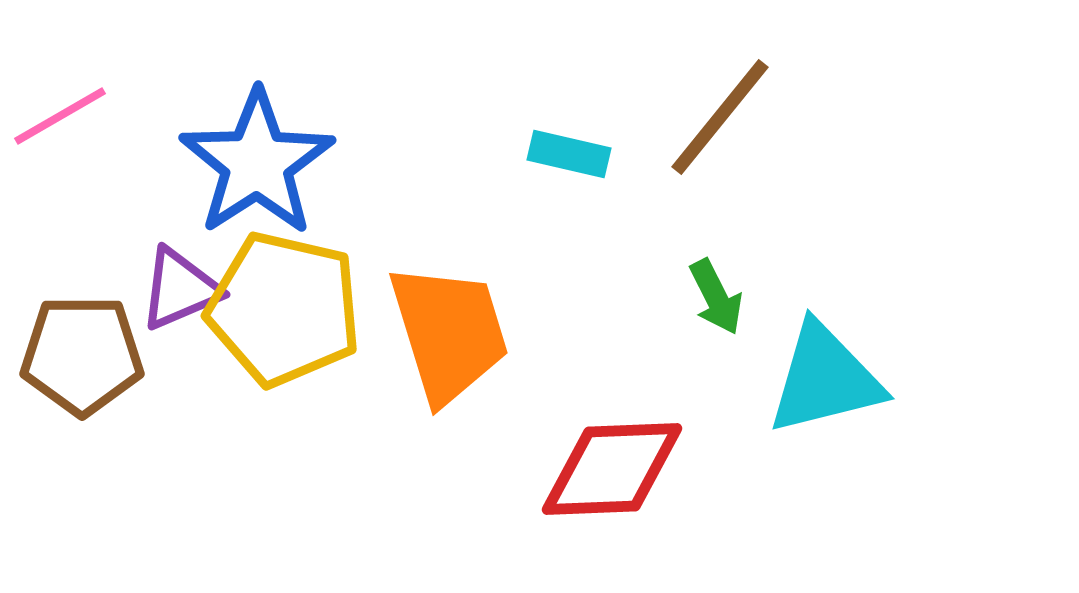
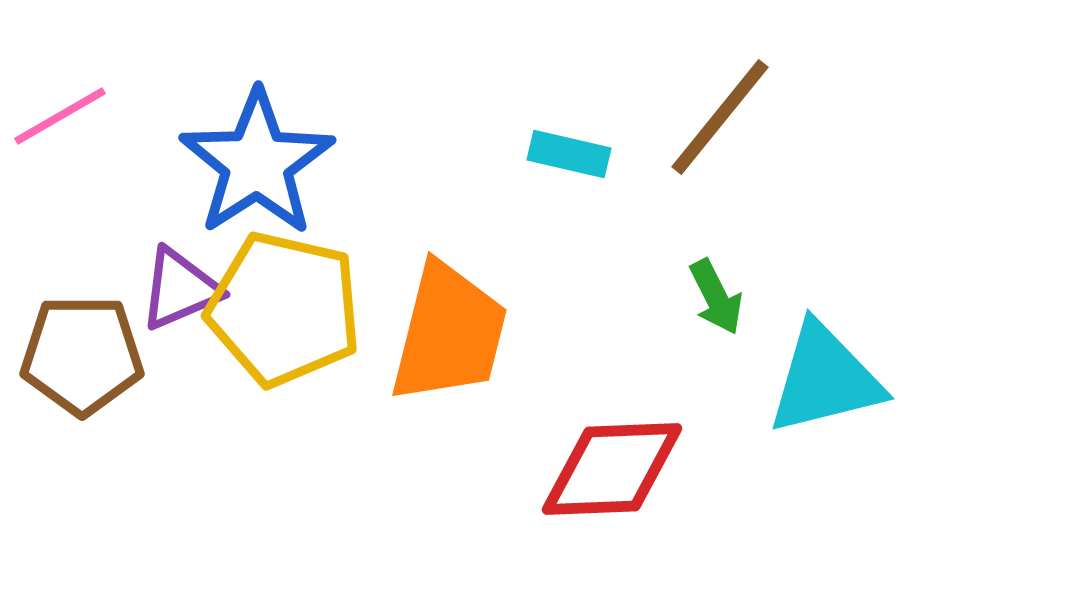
orange trapezoid: rotated 31 degrees clockwise
